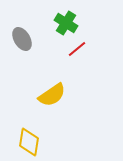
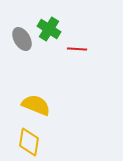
green cross: moved 17 px left, 6 px down
red line: rotated 42 degrees clockwise
yellow semicircle: moved 16 px left, 10 px down; rotated 124 degrees counterclockwise
